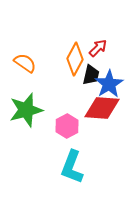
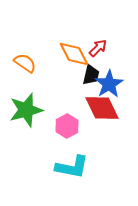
orange diamond: moved 1 px left, 5 px up; rotated 56 degrees counterclockwise
red diamond: rotated 60 degrees clockwise
cyan L-shape: rotated 100 degrees counterclockwise
